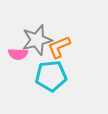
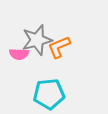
pink semicircle: moved 1 px right
cyan pentagon: moved 2 px left, 18 px down
